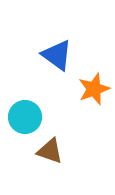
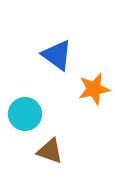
orange star: rotated 8 degrees clockwise
cyan circle: moved 3 px up
